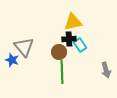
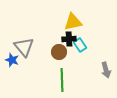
green line: moved 8 px down
